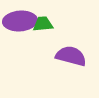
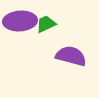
green trapezoid: moved 3 px right; rotated 20 degrees counterclockwise
